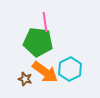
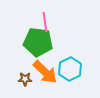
orange arrow: rotated 8 degrees clockwise
brown star: rotated 16 degrees counterclockwise
